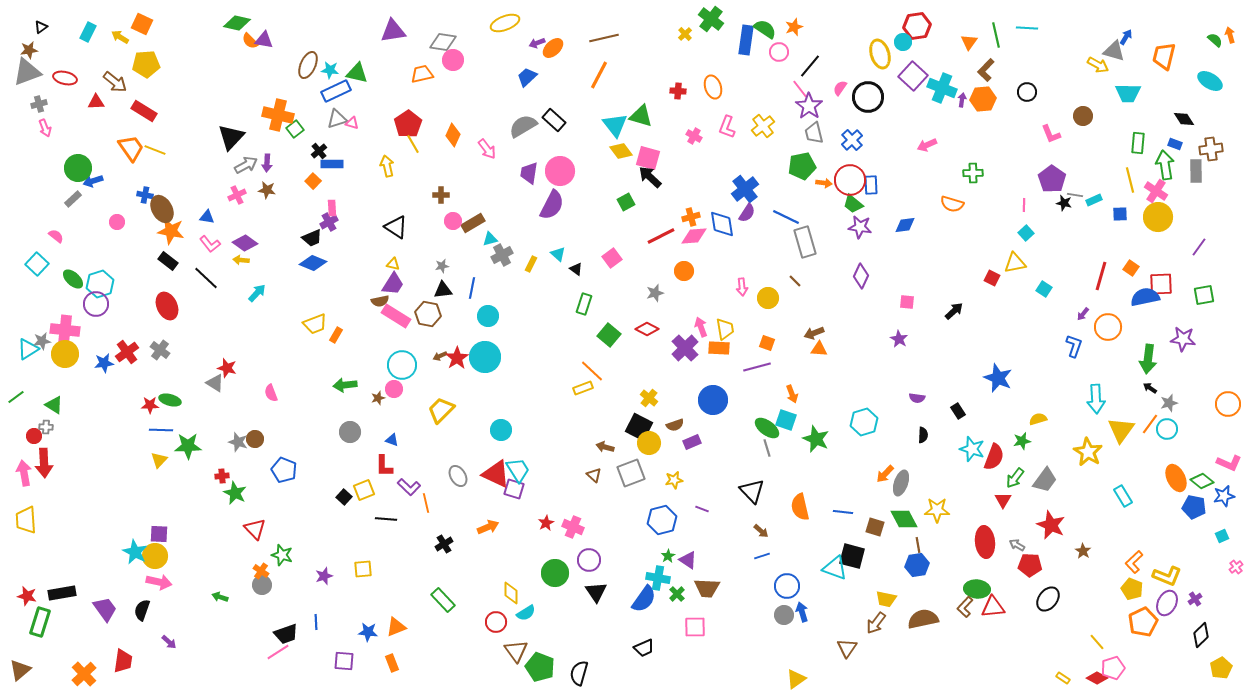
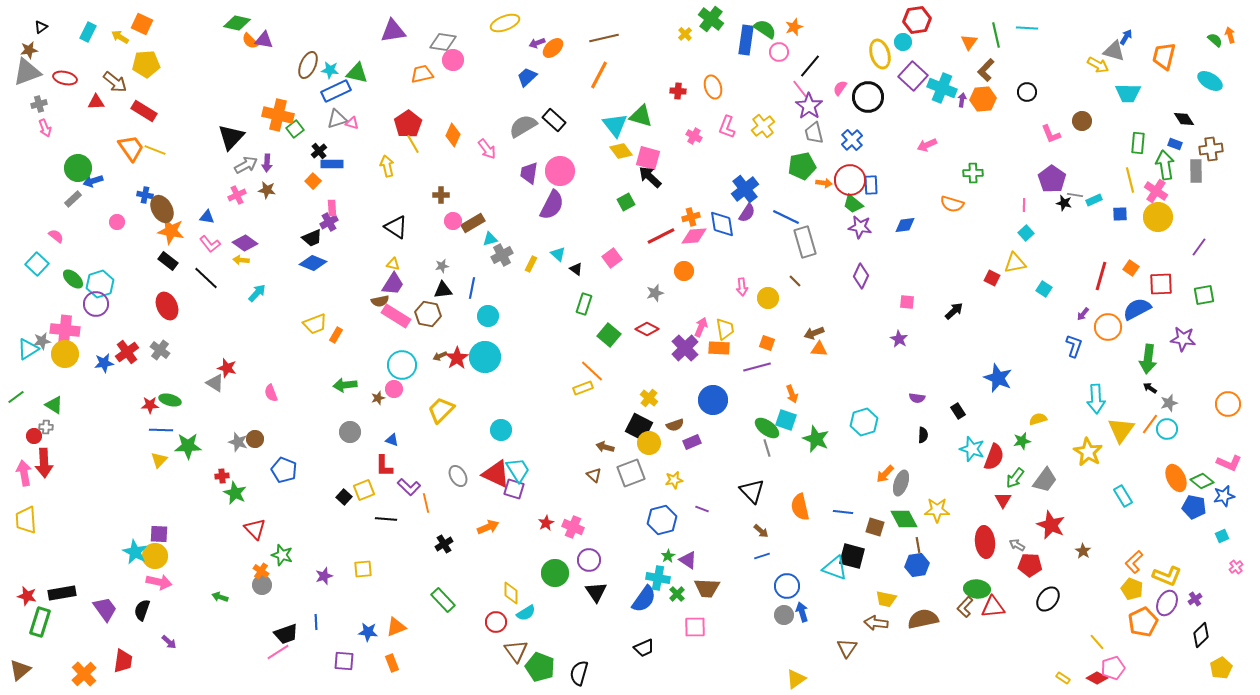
red hexagon at (917, 26): moved 6 px up
brown circle at (1083, 116): moved 1 px left, 5 px down
blue semicircle at (1145, 297): moved 8 px left, 12 px down; rotated 16 degrees counterclockwise
pink arrow at (701, 327): rotated 42 degrees clockwise
brown arrow at (876, 623): rotated 60 degrees clockwise
